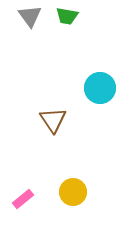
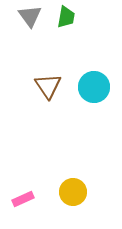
green trapezoid: moved 1 px left, 1 px down; rotated 90 degrees counterclockwise
cyan circle: moved 6 px left, 1 px up
brown triangle: moved 5 px left, 34 px up
pink rectangle: rotated 15 degrees clockwise
